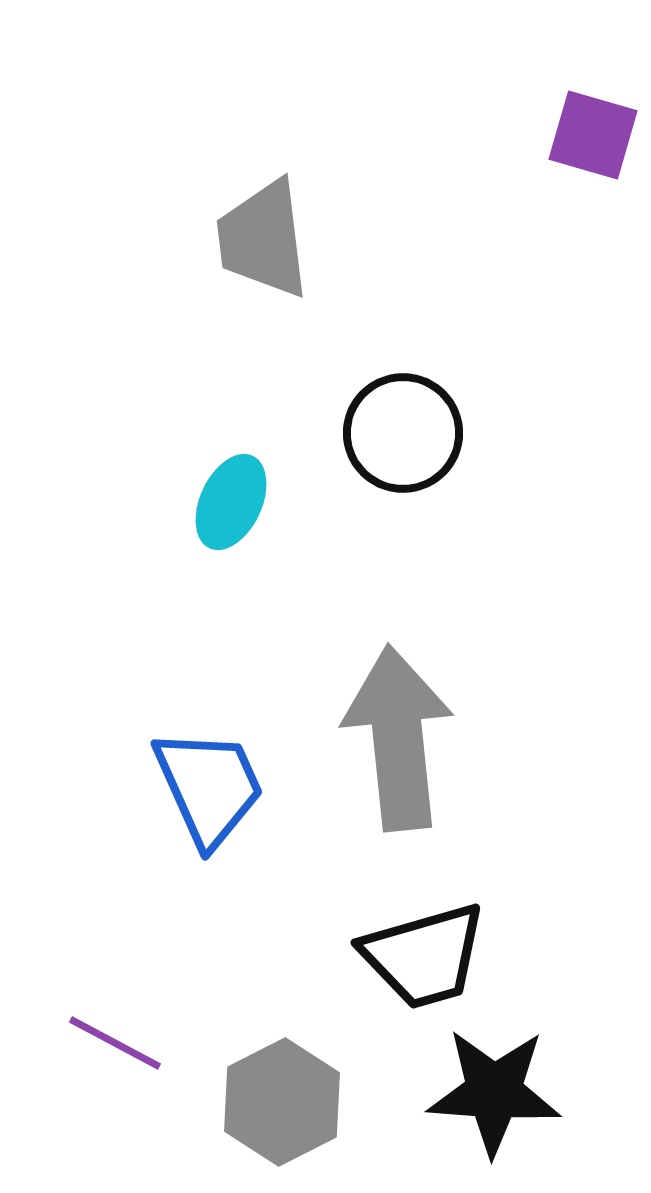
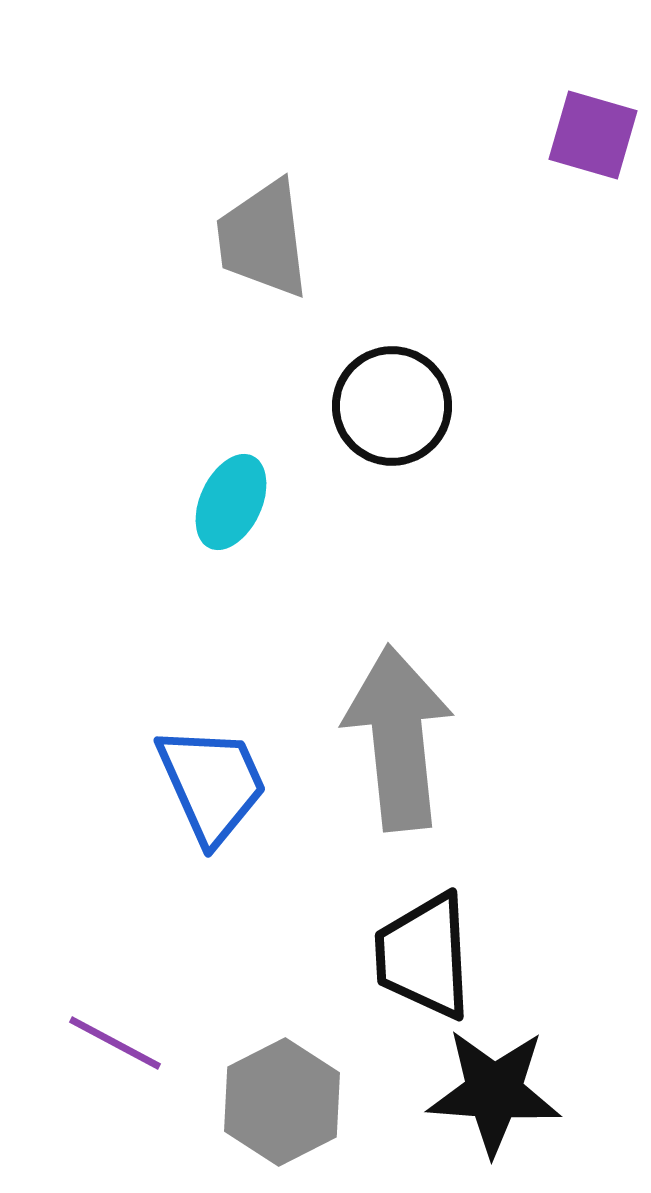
black circle: moved 11 px left, 27 px up
blue trapezoid: moved 3 px right, 3 px up
black trapezoid: rotated 103 degrees clockwise
